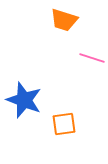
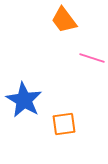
orange trapezoid: rotated 36 degrees clockwise
blue star: rotated 9 degrees clockwise
